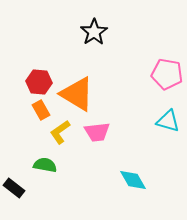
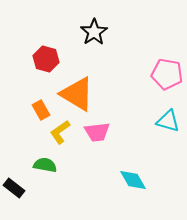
red hexagon: moved 7 px right, 23 px up; rotated 10 degrees clockwise
